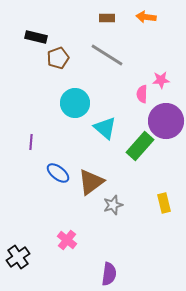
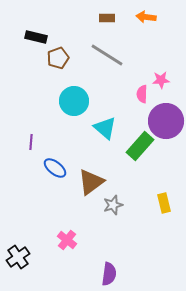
cyan circle: moved 1 px left, 2 px up
blue ellipse: moved 3 px left, 5 px up
